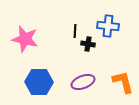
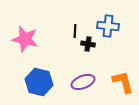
blue hexagon: rotated 12 degrees clockwise
